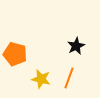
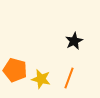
black star: moved 2 px left, 5 px up
orange pentagon: moved 16 px down
